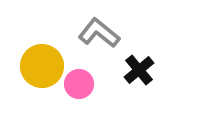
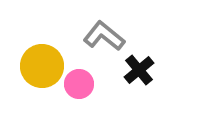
gray L-shape: moved 5 px right, 3 px down
